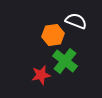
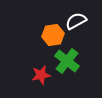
white semicircle: rotated 50 degrees counterclockwise
green cross: moved 2 px right
